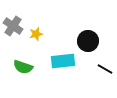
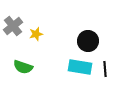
gray cross: rotated 18 degrees clockwise
cyan rectangle: moved 17 px right, 6 px down; rotated 15 degrees clockwise
black line: rotated 56 degrees clockwise
